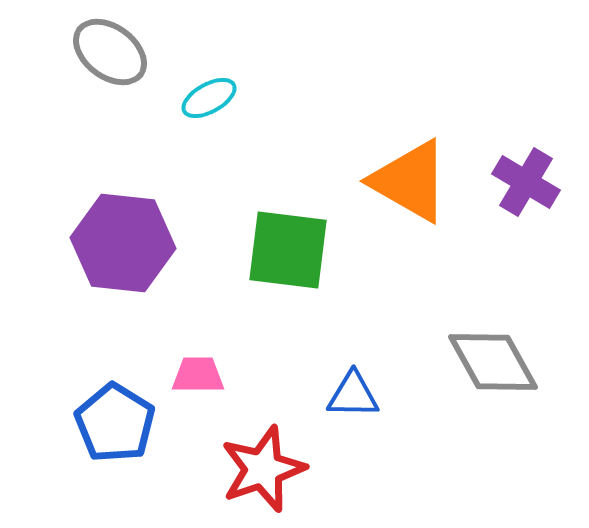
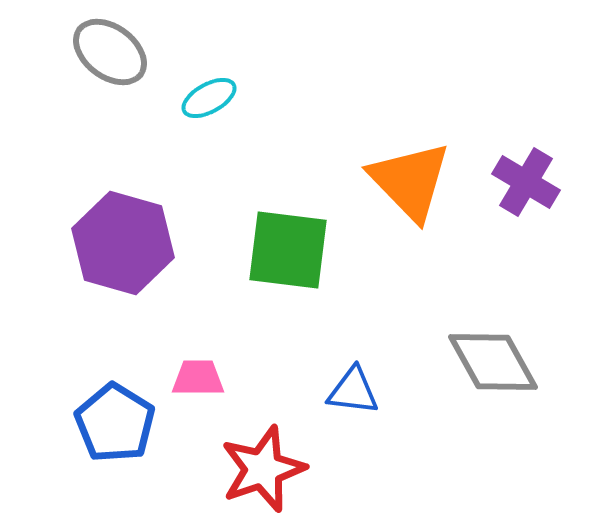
orange triangle: rotated 16 degrees clockwise
purple hexagon: rotated 10 degrees clockwise
pink trapezoid: moved 3 px down
blue triangle: moved 4 px up; rotated 6 degrees clockwise
